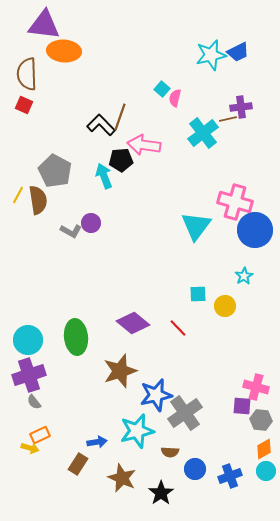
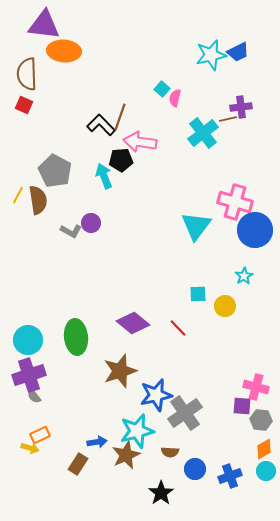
pink arrow at (144, 145): moved 4 px left, 3 px up
gray semicircle at (34, 402): moved 6 px up
brown star at (122, 478): moved 4 px right, 23 px up; rotated 24 degrees clockwise
